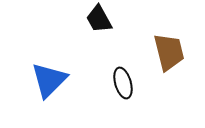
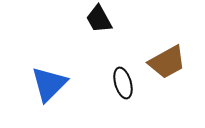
brown trapezoid: moved 2 px left, 10 px down; rotated 75 degrees clockwise
blue triangle: moved 4 px down
